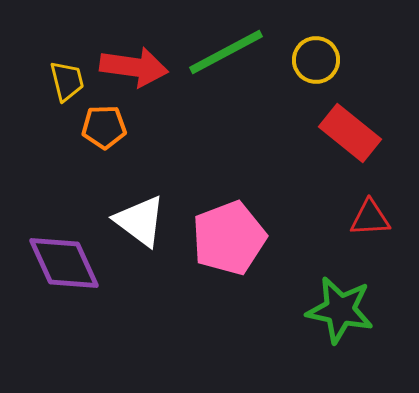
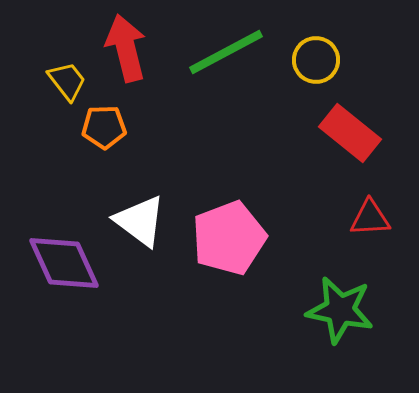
red arrow: moved 8 px left, 19 px up; rotated 112 degrees counterclockwise
yellow trapezoid: rotated 24 degrees counterclockwise
